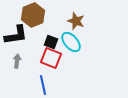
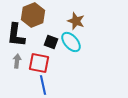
black L-shape: rotated 105 degrees clockwise
red square: moved 12 px left, 5 px down; rotated 10 degrees counterclockwise
